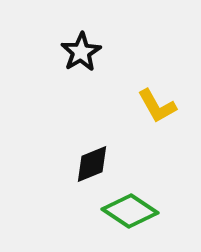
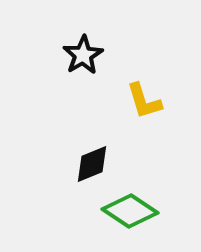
black star: moved 2 px right, 3 px down
yellow L-shape: moved 13 px left, 5 px up; rotated 12 degrees clockwise
